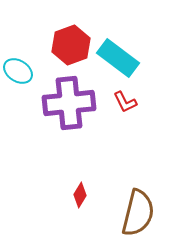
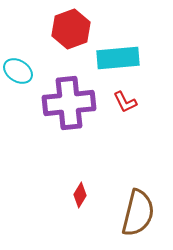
red hexagon: moved 16 px up
cyan rectangle: rotated 42 degrees counterclockwise
